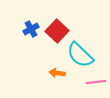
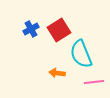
red square: moved 2 px right, 1 px up; rotated 15 degrees clockwise
cyan semicircle: moved 1 px right, 1 px up; rotated 24 degrees clockwise
pink line: moved 2 px left
